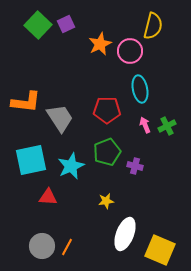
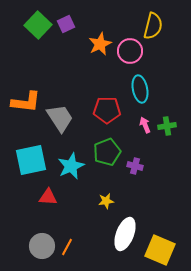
green cross: rotated 18 degrees clockwise
